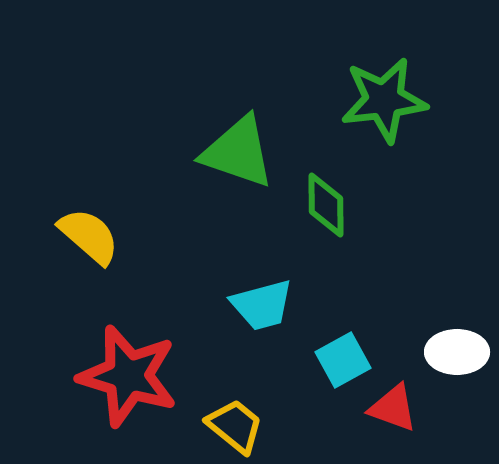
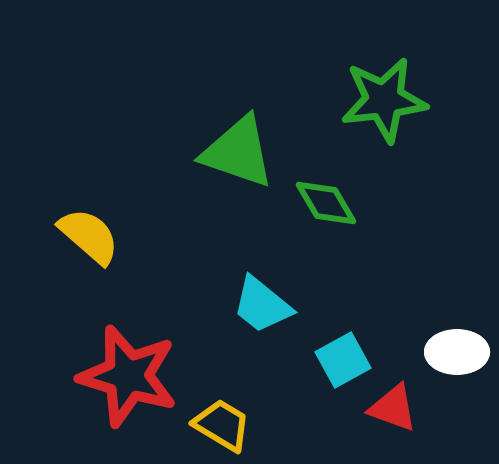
green diamond: moved 2 px up; rotated 30 degrees counterclockwise
cyan trapezoid: rotated 54 degrees clockwise
yellow trapezoid: moved 13 px left, 1 px up; rotated 8 degrees counterclockwise
